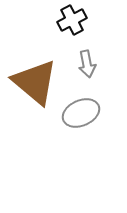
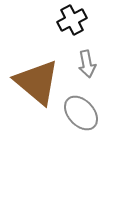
brown triangle: moved 2 px right
gray ellipse: rotated 72 degrees clockwise
